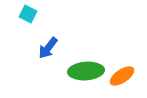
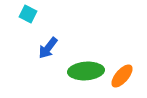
orange ellipse: rotated 15 degrees counterclockwise
